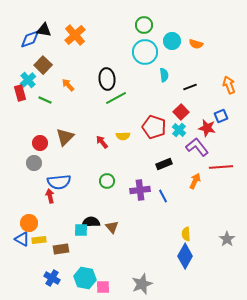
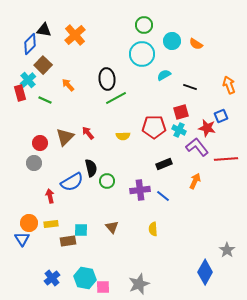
blue diamond at (30, 39): moved 5 px down; rotated 25 degrees counterclockwise
orange semicircle at (196, 44): rotated 16 degrees clockwise
cyan circle at (145, 52): moved 3 px left, 2 px down
cyan semicircle at (164, 75): rotated 112 degrees counterclockwise
black line at (190, 87): rotated 40 degrees clockwise
red square at (181, 112): rotated 28 degrees clockwise
red pentagon at (154, 127): rotated 20 degrees counterclockwise
cyan cross at (179, 130): rotated 16 degrees counterclockwise
red arrow at (102, 142): moved 14 px left, 9 px up
red line at (221, 167): moved 5 px right, 8 px up
blue semicircle at (59, 182): moved 13 px right; rotated 25 degrees counterclockwise
blue line at (163, 196): rotated 24 degrees counterclockwise
black semicircle at (91, 222): moved 54 px up; rotated 78 degrees clockwise
yellow semicircle at (186, 234): moved 33 px left, 5 px up
blue triangle at (22, 239): rotated 28 degrees clockwise
gray star at (227, 239): moved 11 px down
yellow rectangle at (39, 240): moved 12 px right, 16 px up
brown rectangle at (61, 249): moved 7 px right, 8 px up
blue diamond at (185, 256): moved 20 px right, 16 px down
blue cross at (52, 278): rotated 21 degrees clockwise
gray star at (142, 284): moved 3 px left
